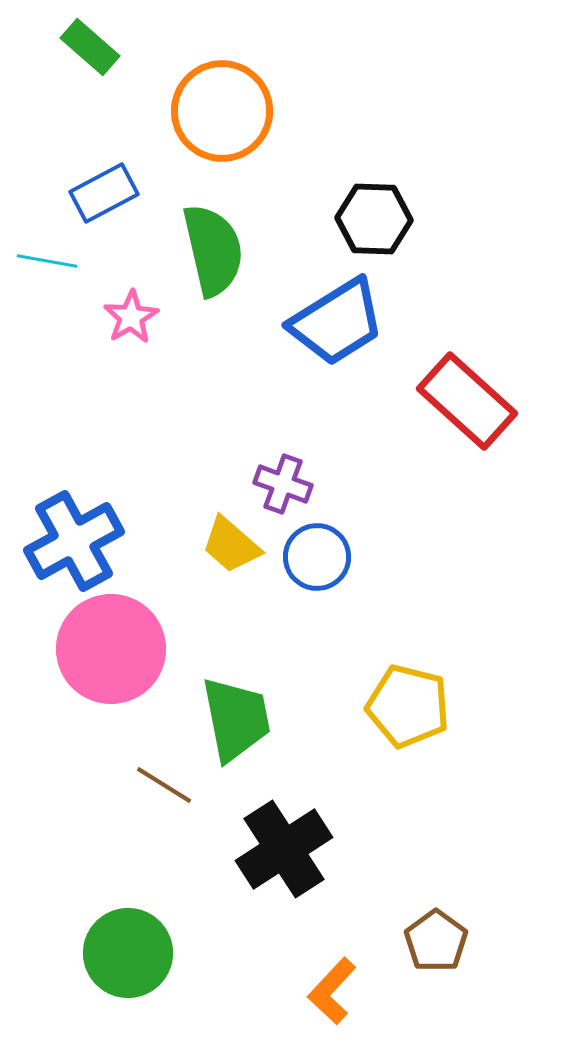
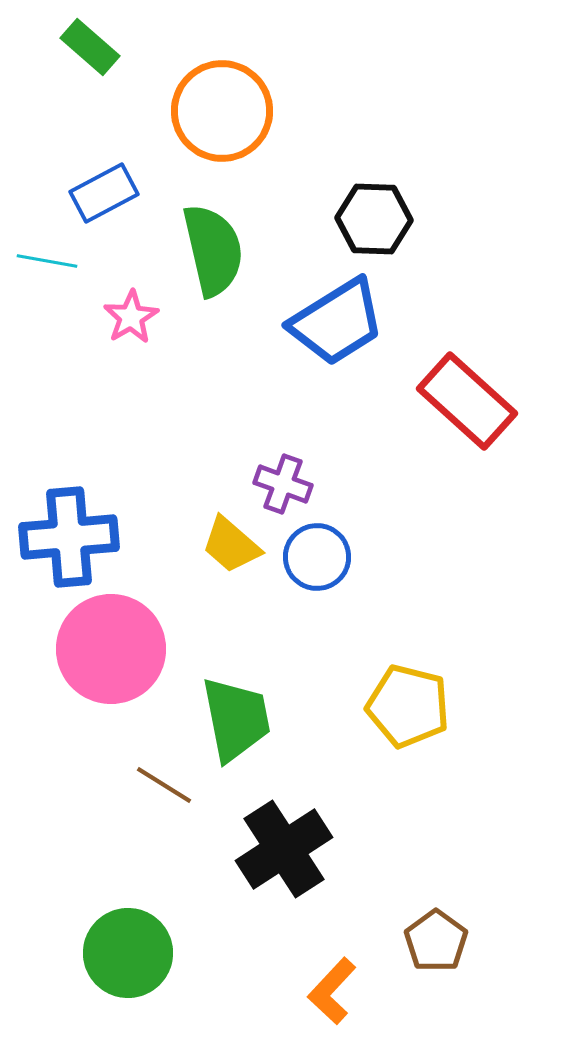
blue cross: moved 5 px left, 4 px up; rotated 24 degrees clockwise
